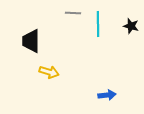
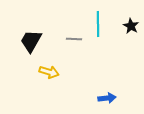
gray line: moved 1 px right, 26 px down
black star: rotated 14 degrees clockwise
black trapezoid: rotated 30 degrees clockwise
blue arrow: moved 3 px down
